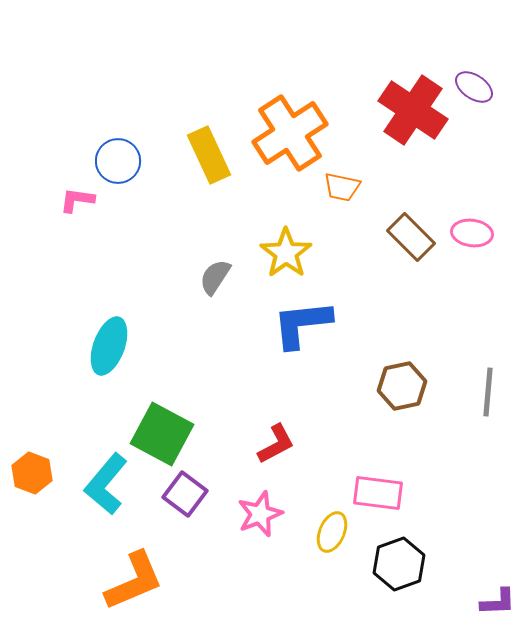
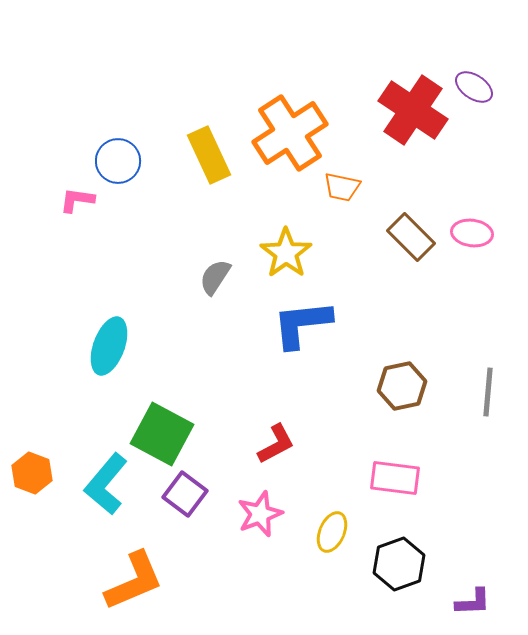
pink rectangle: moved 17 px right, 15 px up
purple L-shape: moved 25 px left
